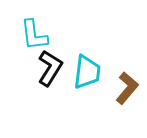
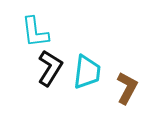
cyan L-shape: moved 1 px right, 3 px up
brown L-shape: rotated 12 degrees counterclockwise
